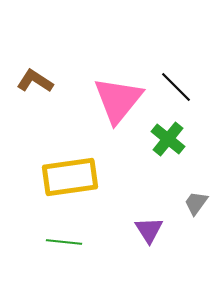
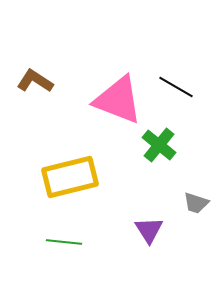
black line: rotated 15 degrees counterclockwise
pink triangle: rotated 48 degrees counterclockwise
green cross: moved 9 px left, 6 px down
yellow rectangle: rotated 6 degrees counterclockwise
gray trapezoid: rotated 108 degrees counterclockwise
